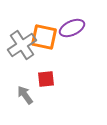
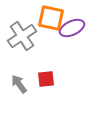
orange square: moved 7 px right, 19 px up
gray cross: moved 9 px up
gray arrow: moved 6 px left, 11 px up
